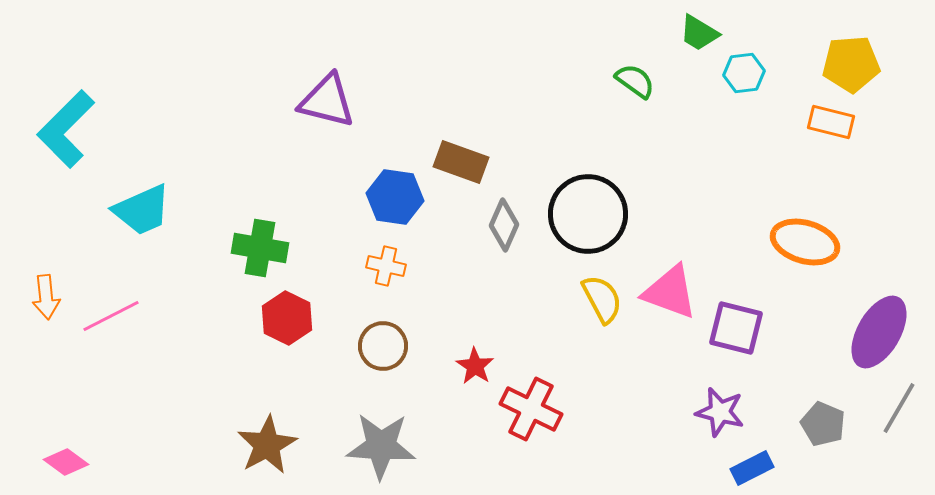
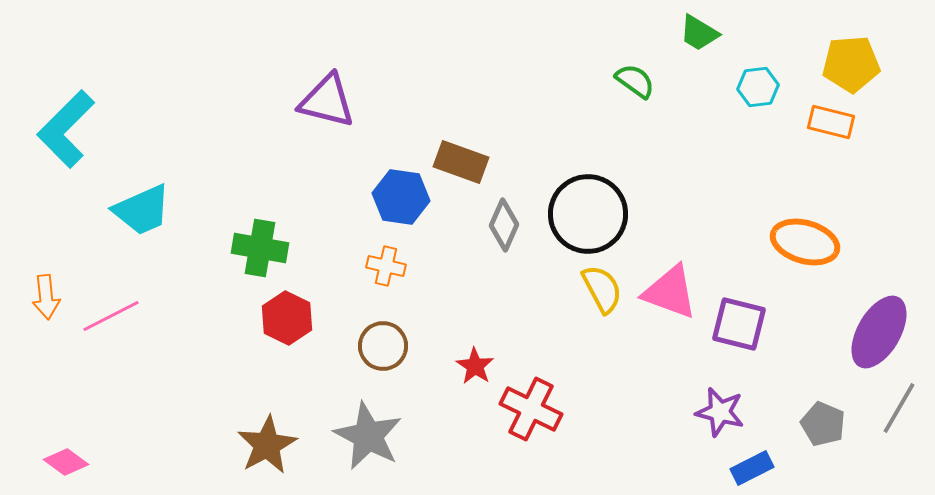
cyan hexagon: moved 14 px right, 14 px down
blue hexagon: moved 6 px right
yellow semicircle: moved 10 px up
purple square: moved 3 px right, 4 px up
gray star: moved 13 px left, 10 px up; rotated 24 degrees clockwise
